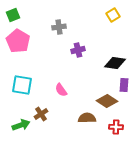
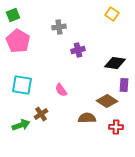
yellow square: moved 1 px left, 1 px up; rotated 24 degrees counterclockwise
